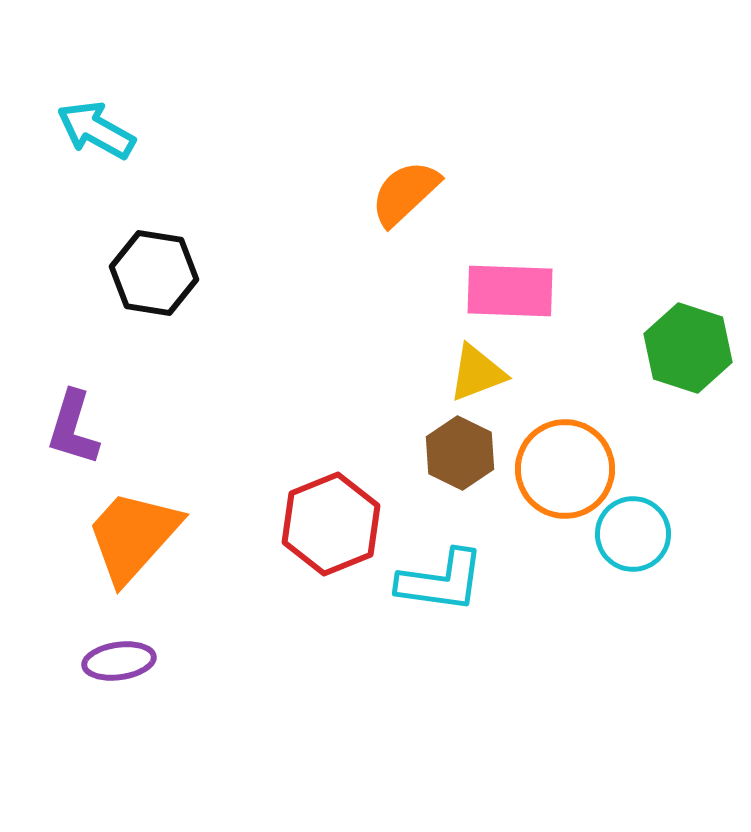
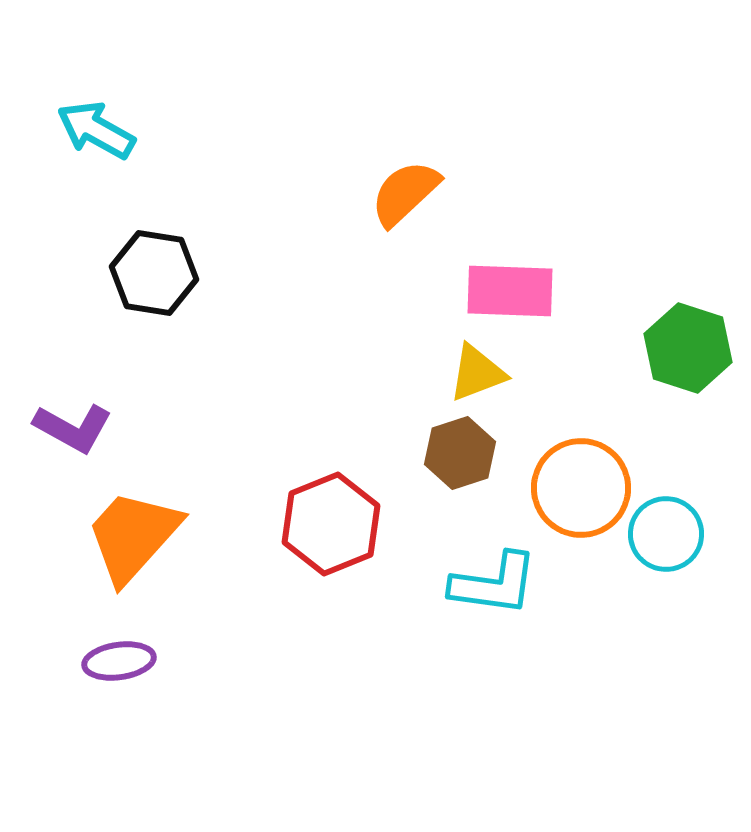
purple L-shape: rotated 78 degrees counterclockwise
brown hexagon: rotated 16 degrees clockwise
orange circle: moved 16 px right, 19 px down
cyan circle: moved 33 px right
cyan L-shape: moved 53 px right, 3 px down
